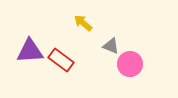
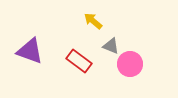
yellow arrow: moved 10 px right, 2 px up
purple triangle: rotated 24 degrees clockwise
red rectangle: moved 18 px right, 1 px down
